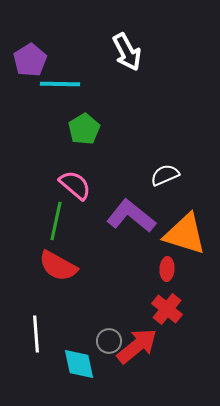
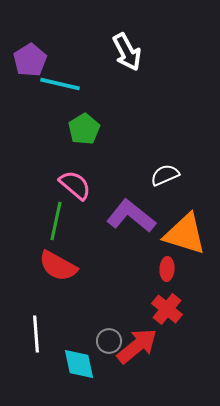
cyan line: rotated 12 degrees clockwise
